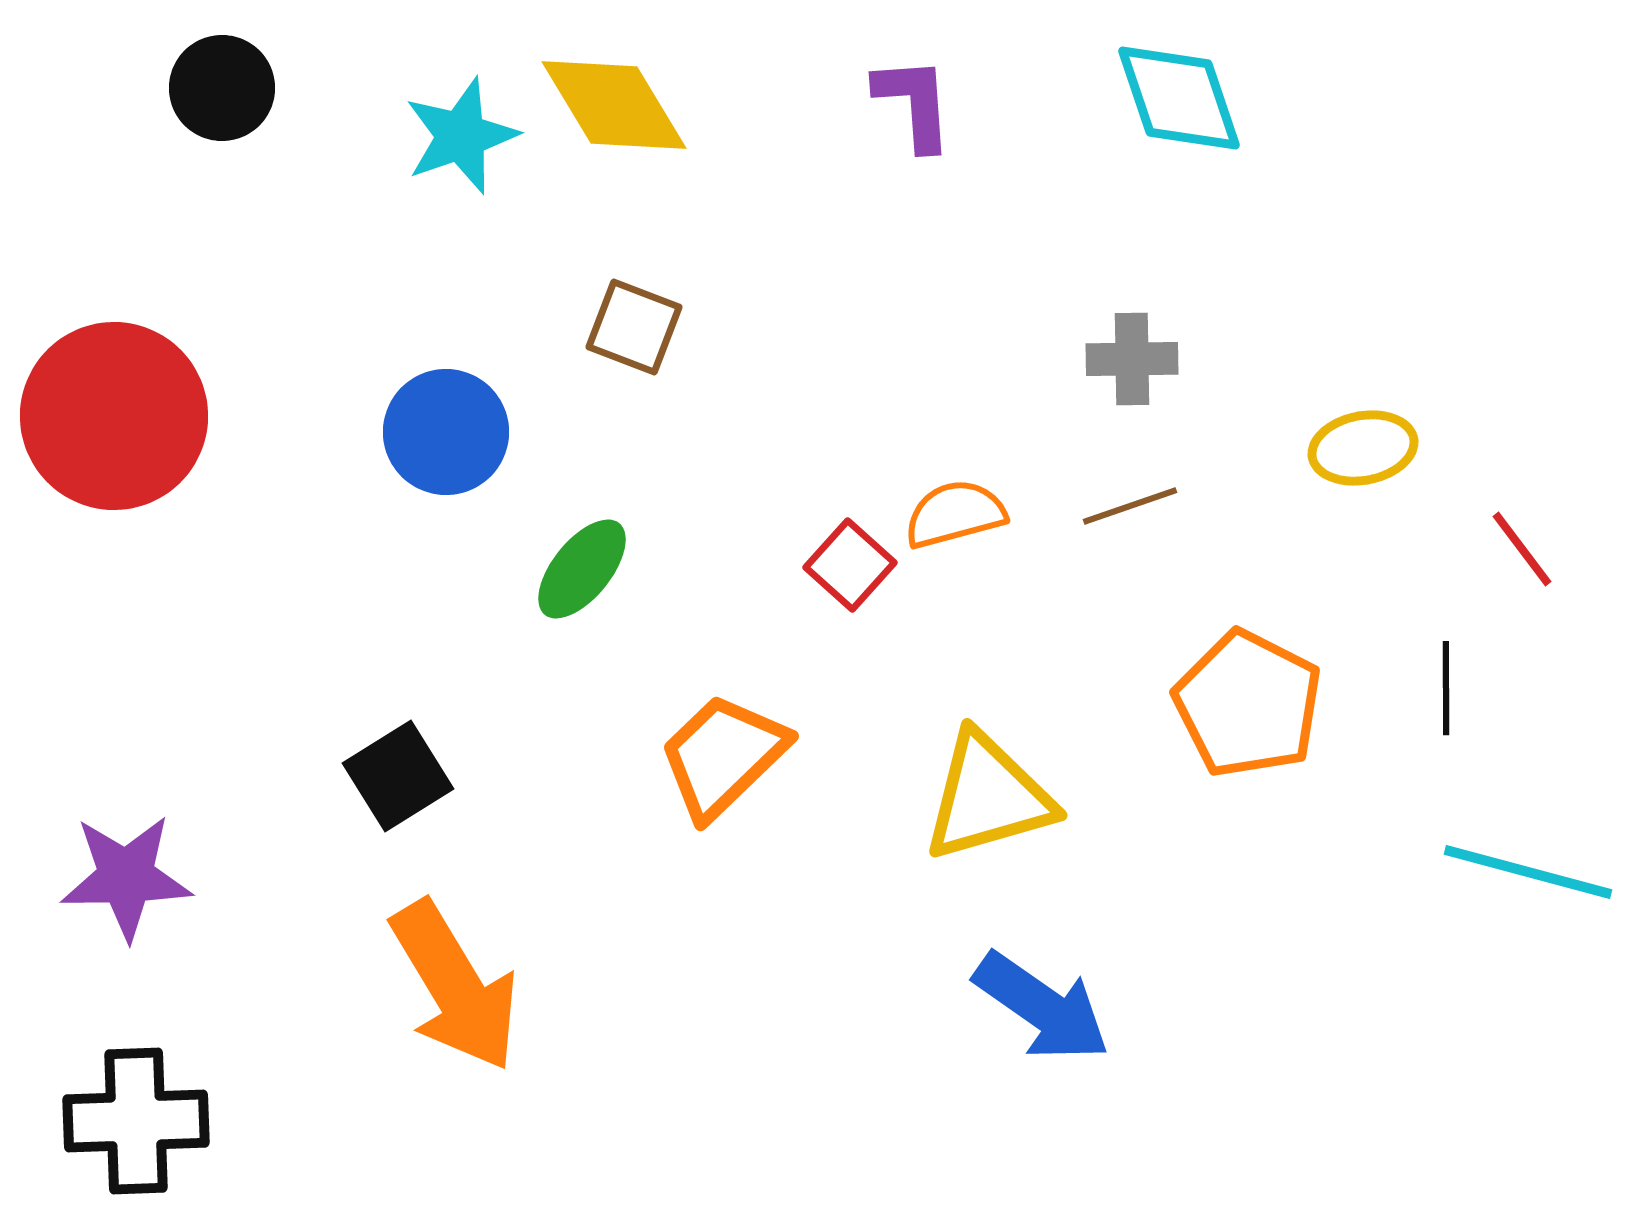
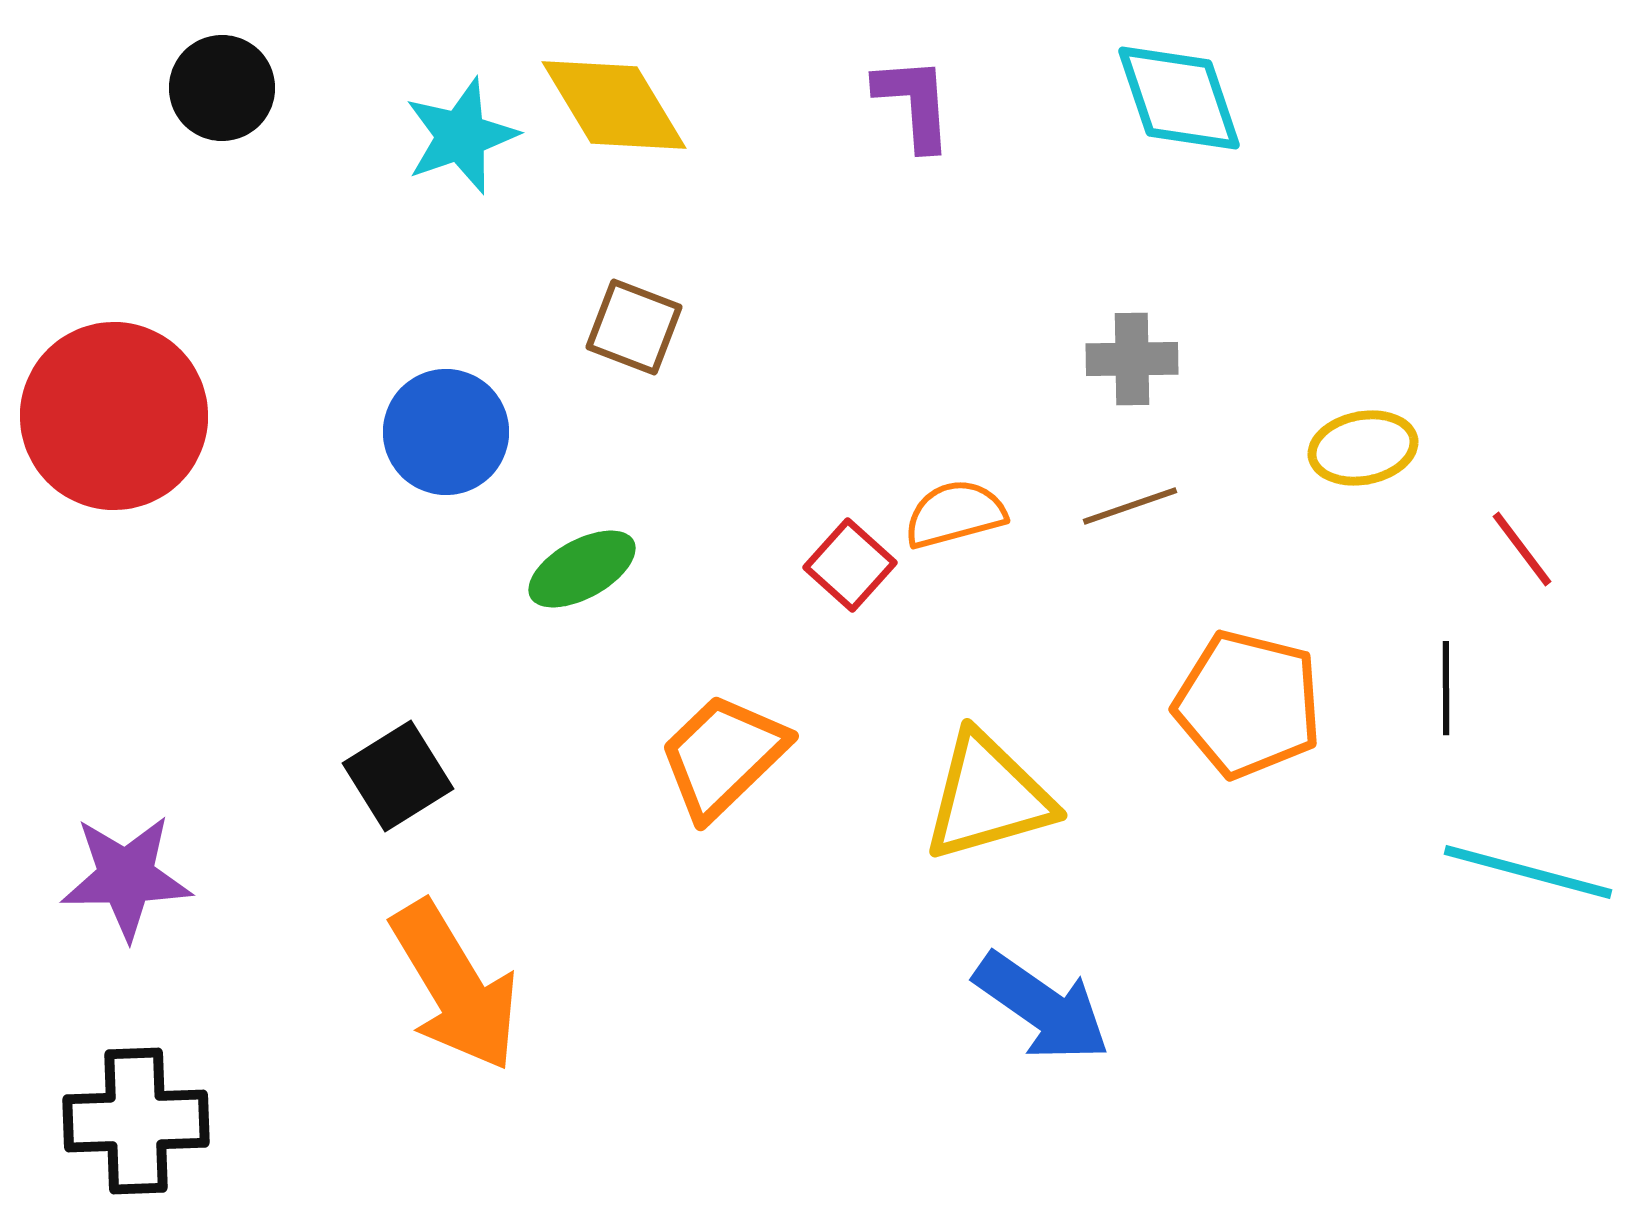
green ellipse: rotated 22 degrees clockwise
orange pentagon: rotated 13 degrees counterclockwise
